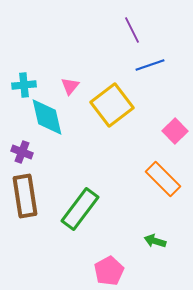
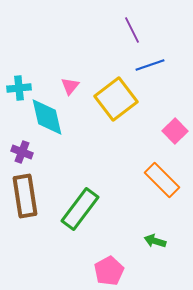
cyan cross: moved 5 px left, 3 px down
yellow square: moved 4 px right, 6 px up
orange rectangle: moved 1 px left, 1 px down
